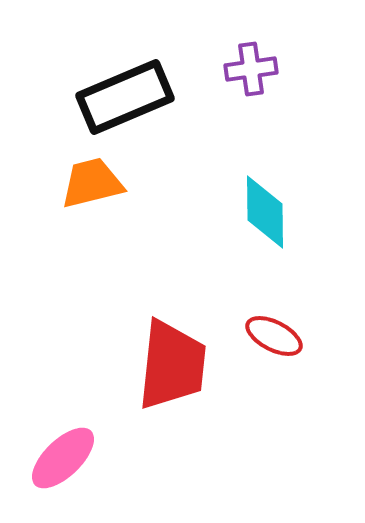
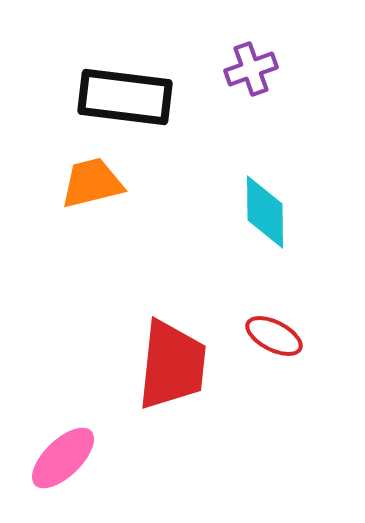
purple cross: rotated 12 degrees counterclockwise
black rectangle: rotated 30 degrees clockwise
